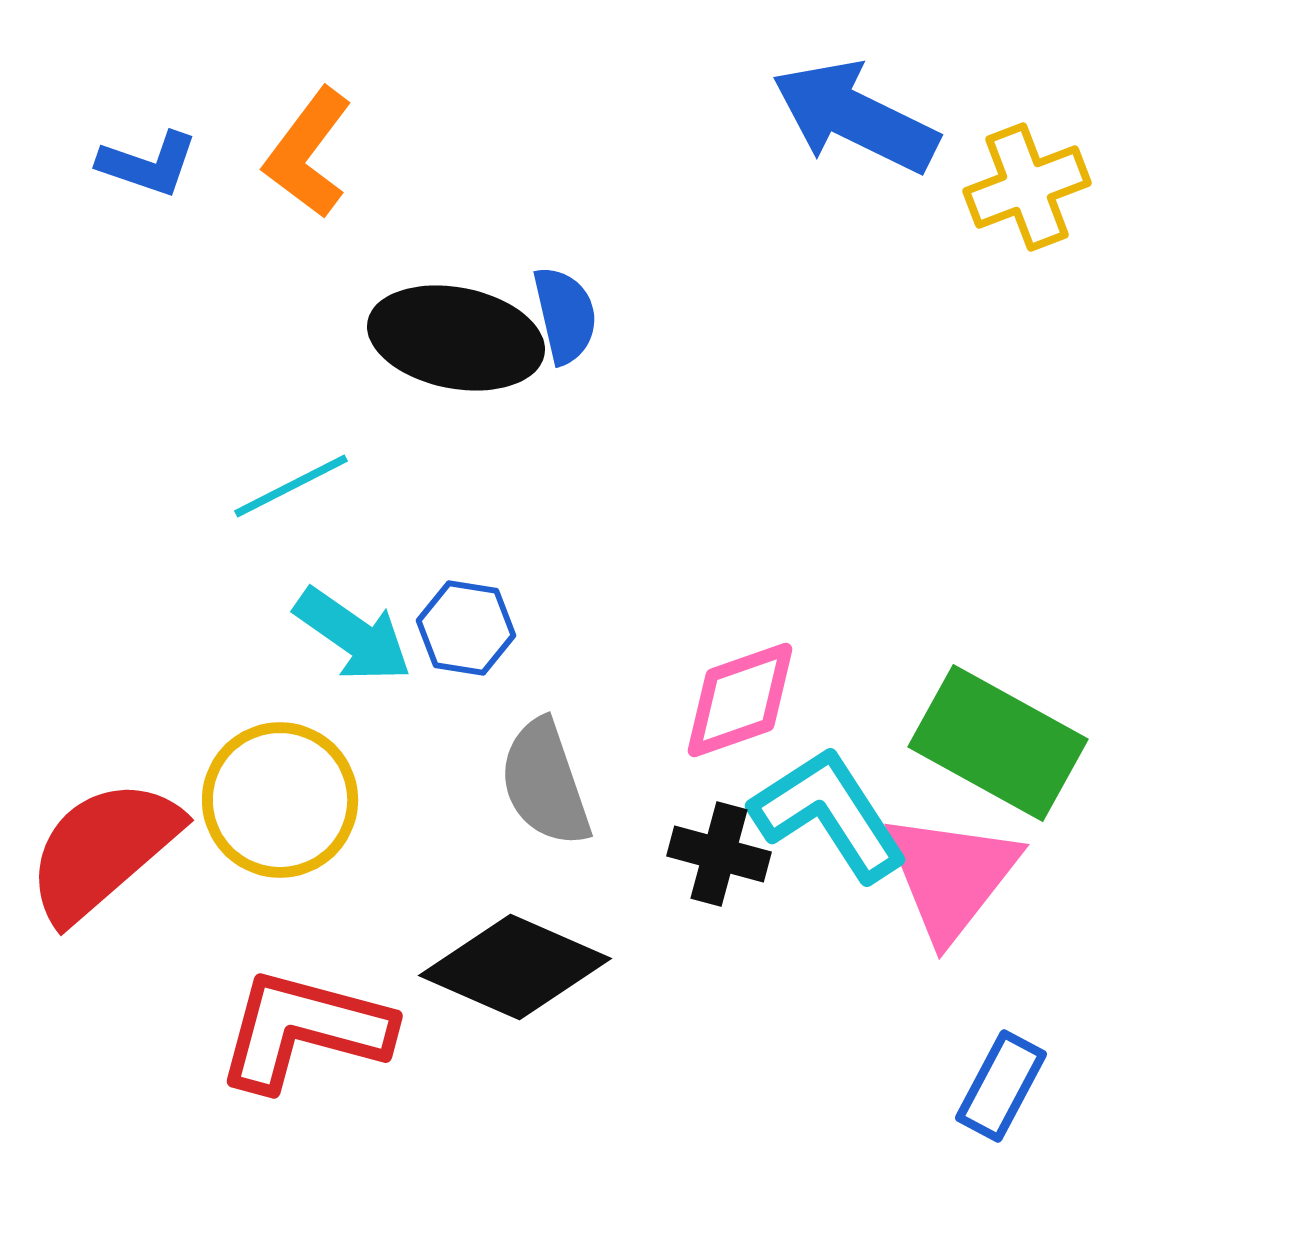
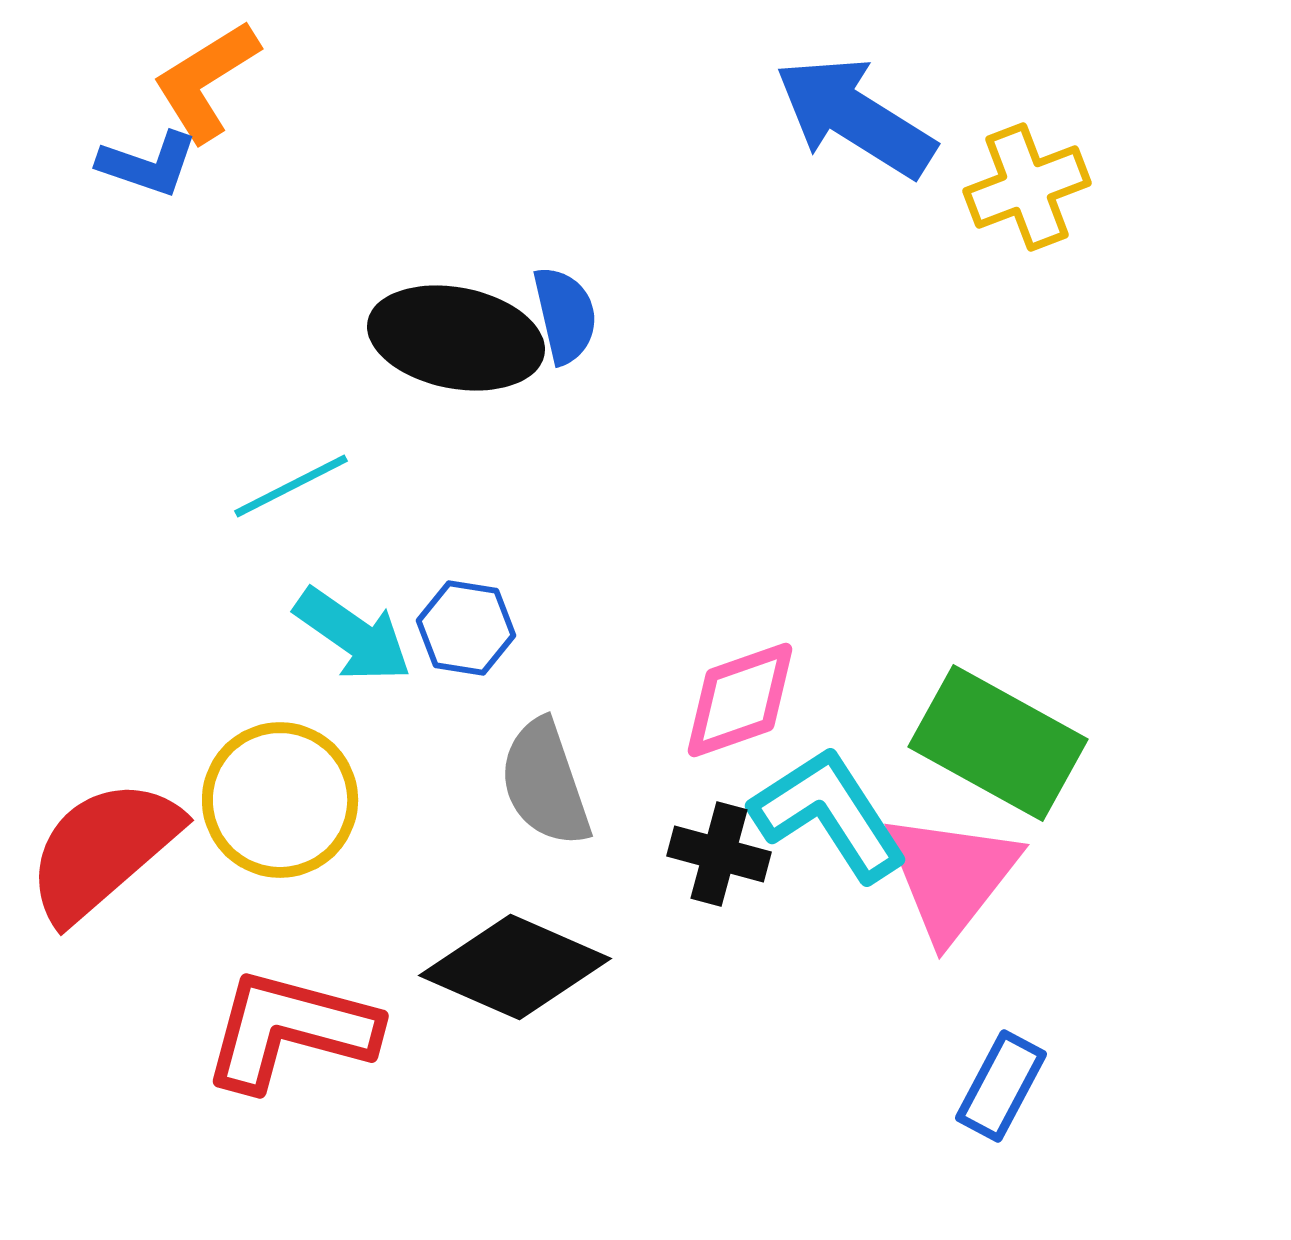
blue arrow: rotated 6 degrees clockwise
orange L-shape: moved 102 px left, 72 px up; rotated 21 degrees clockwise
red L-shape: moved 14 px left
